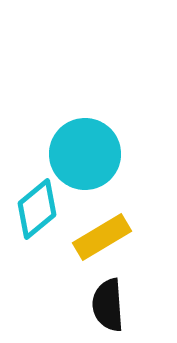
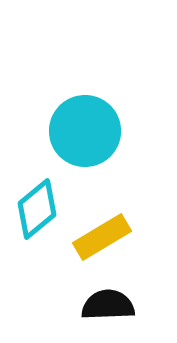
cyan circle: moved 23 px up
black semicircle: rotated 92 degrees clockwise
